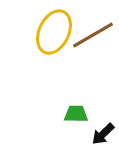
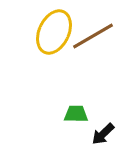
brown line: moved 1 px down
